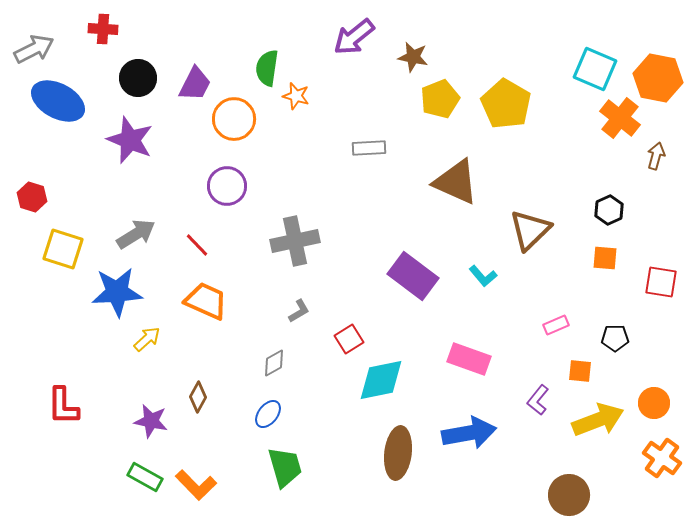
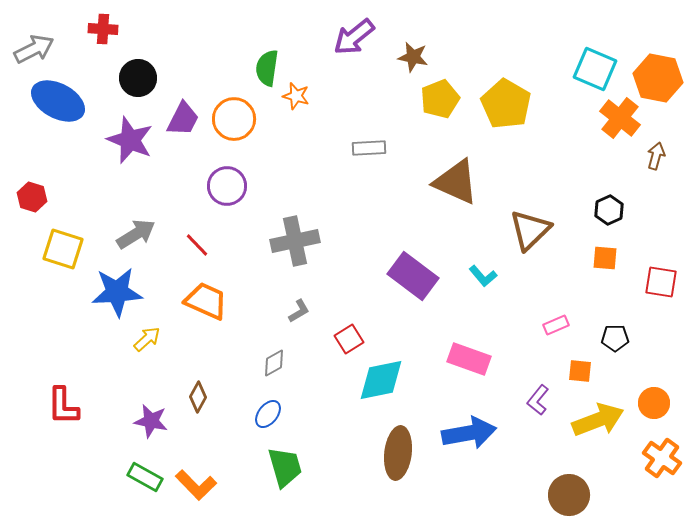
purple trapezoid at (195, 84): moved 12 px left, 35 px down
